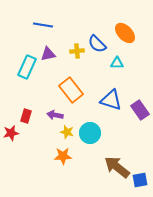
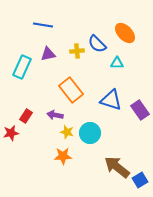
cyan rectangle: moved 5 px left
red rectangle: rotated 16 degrees clockwise
blue square: rotated 21 degrees counterclockwise
